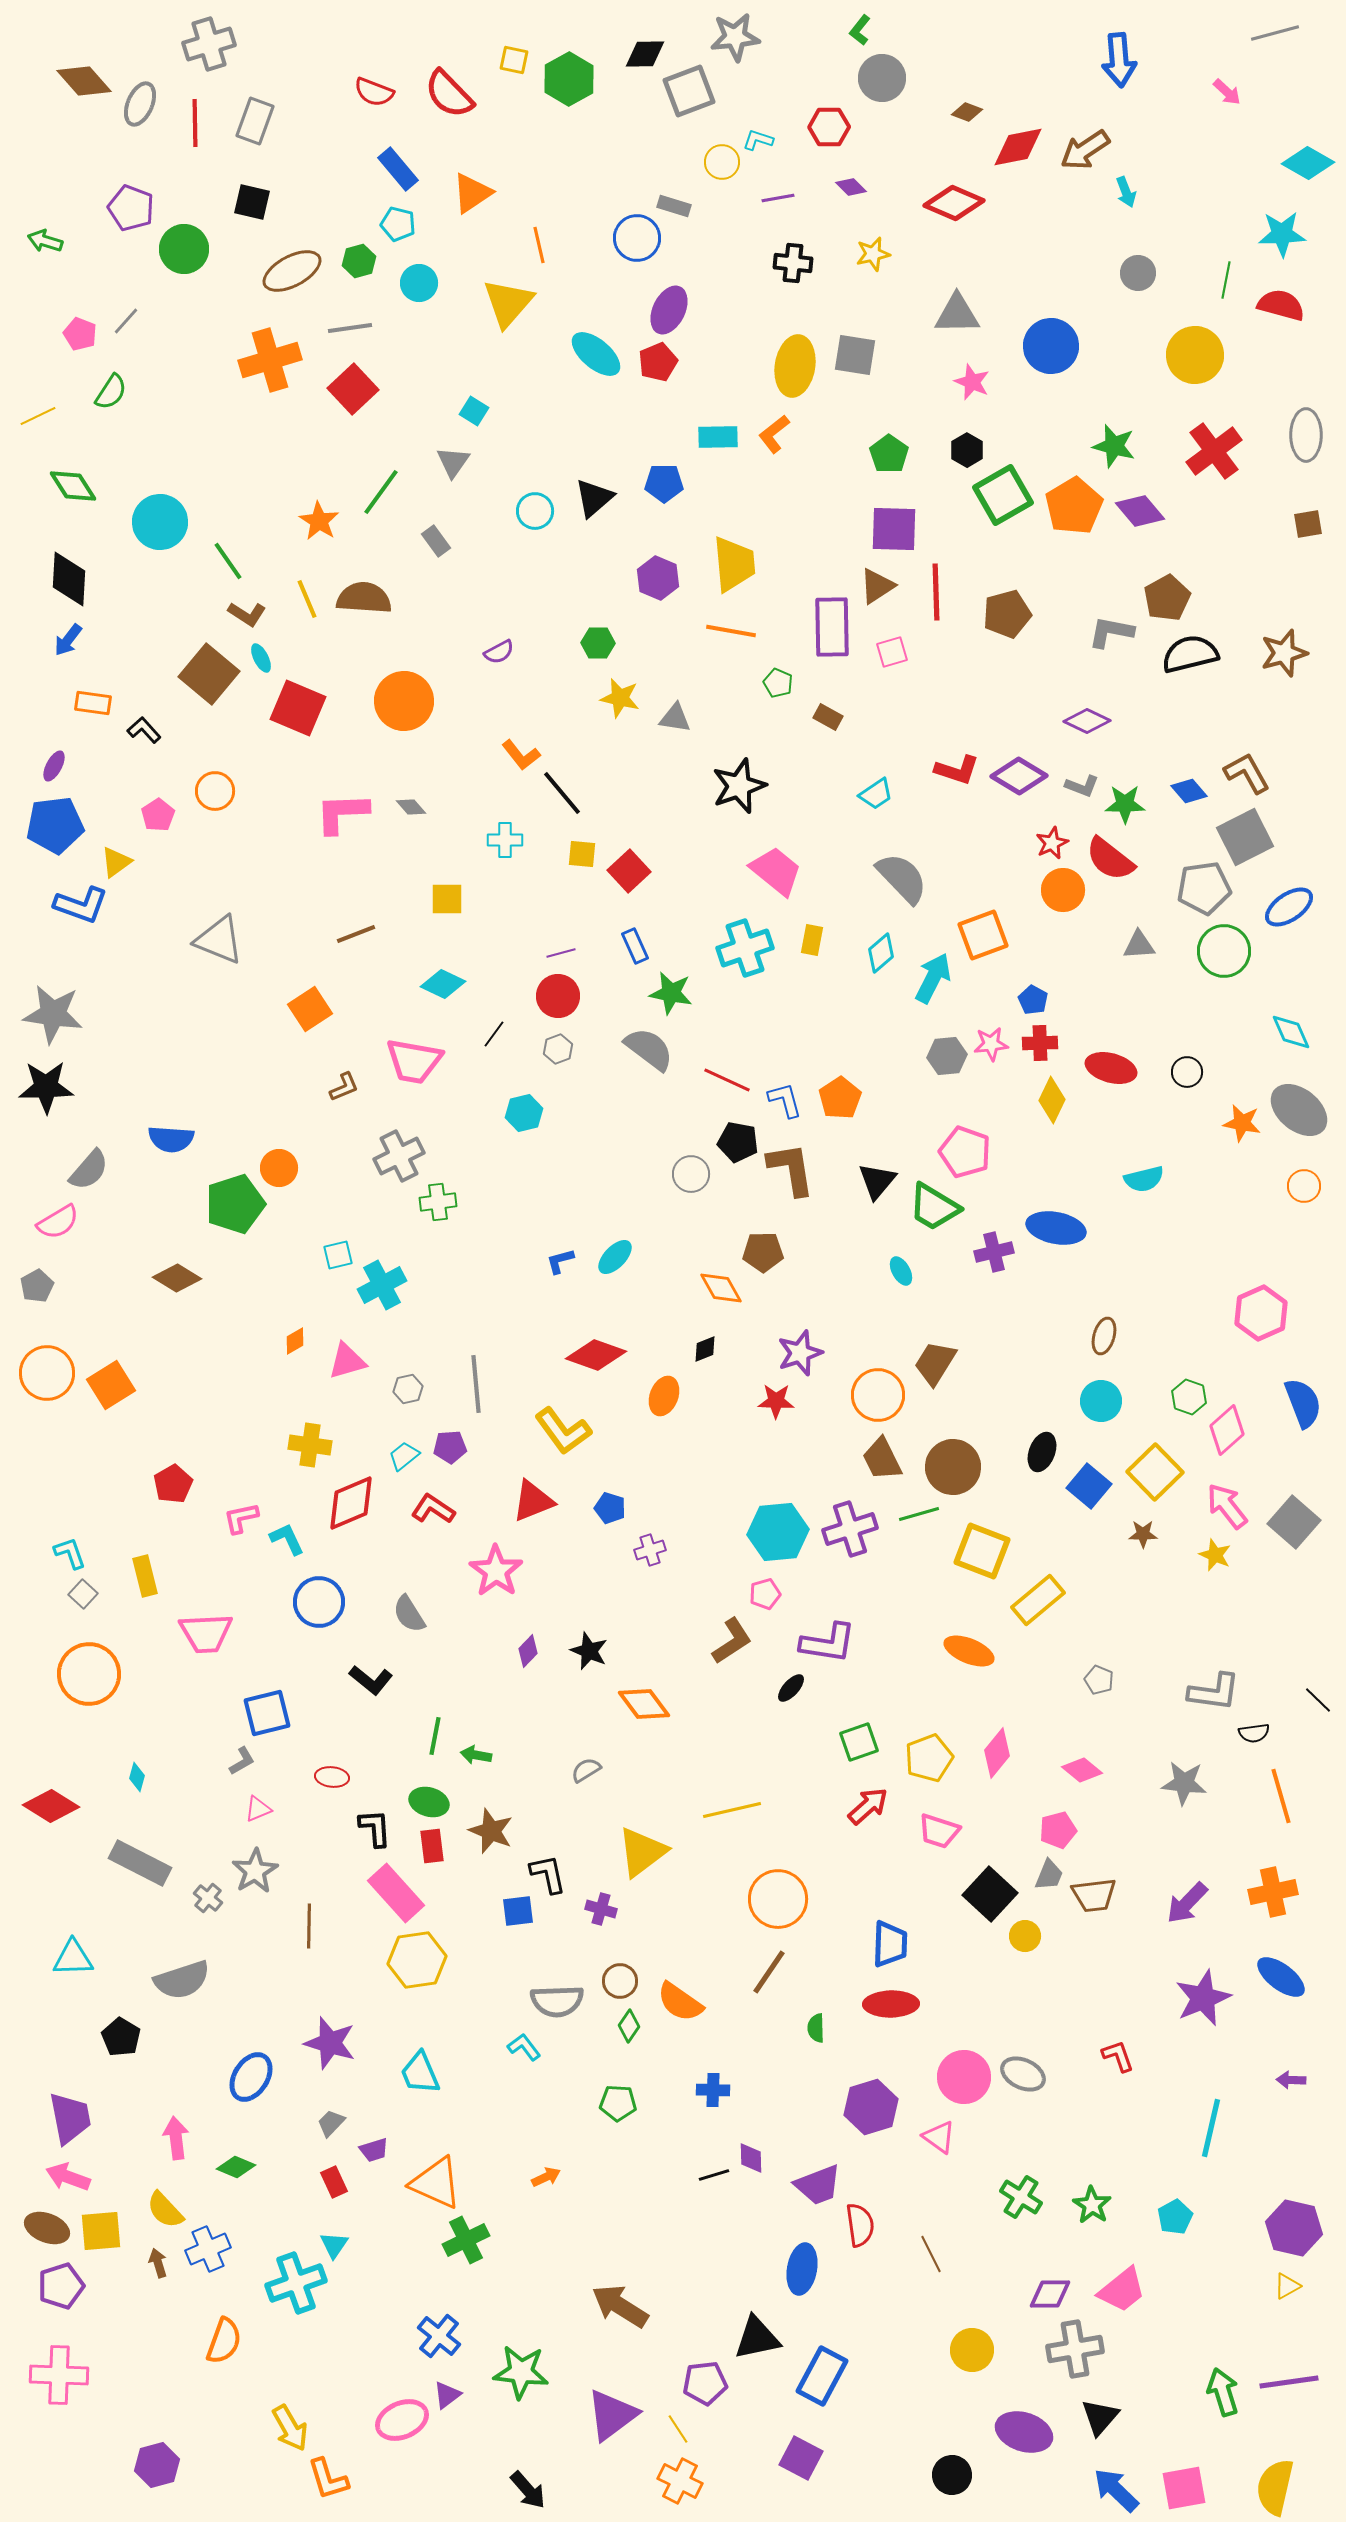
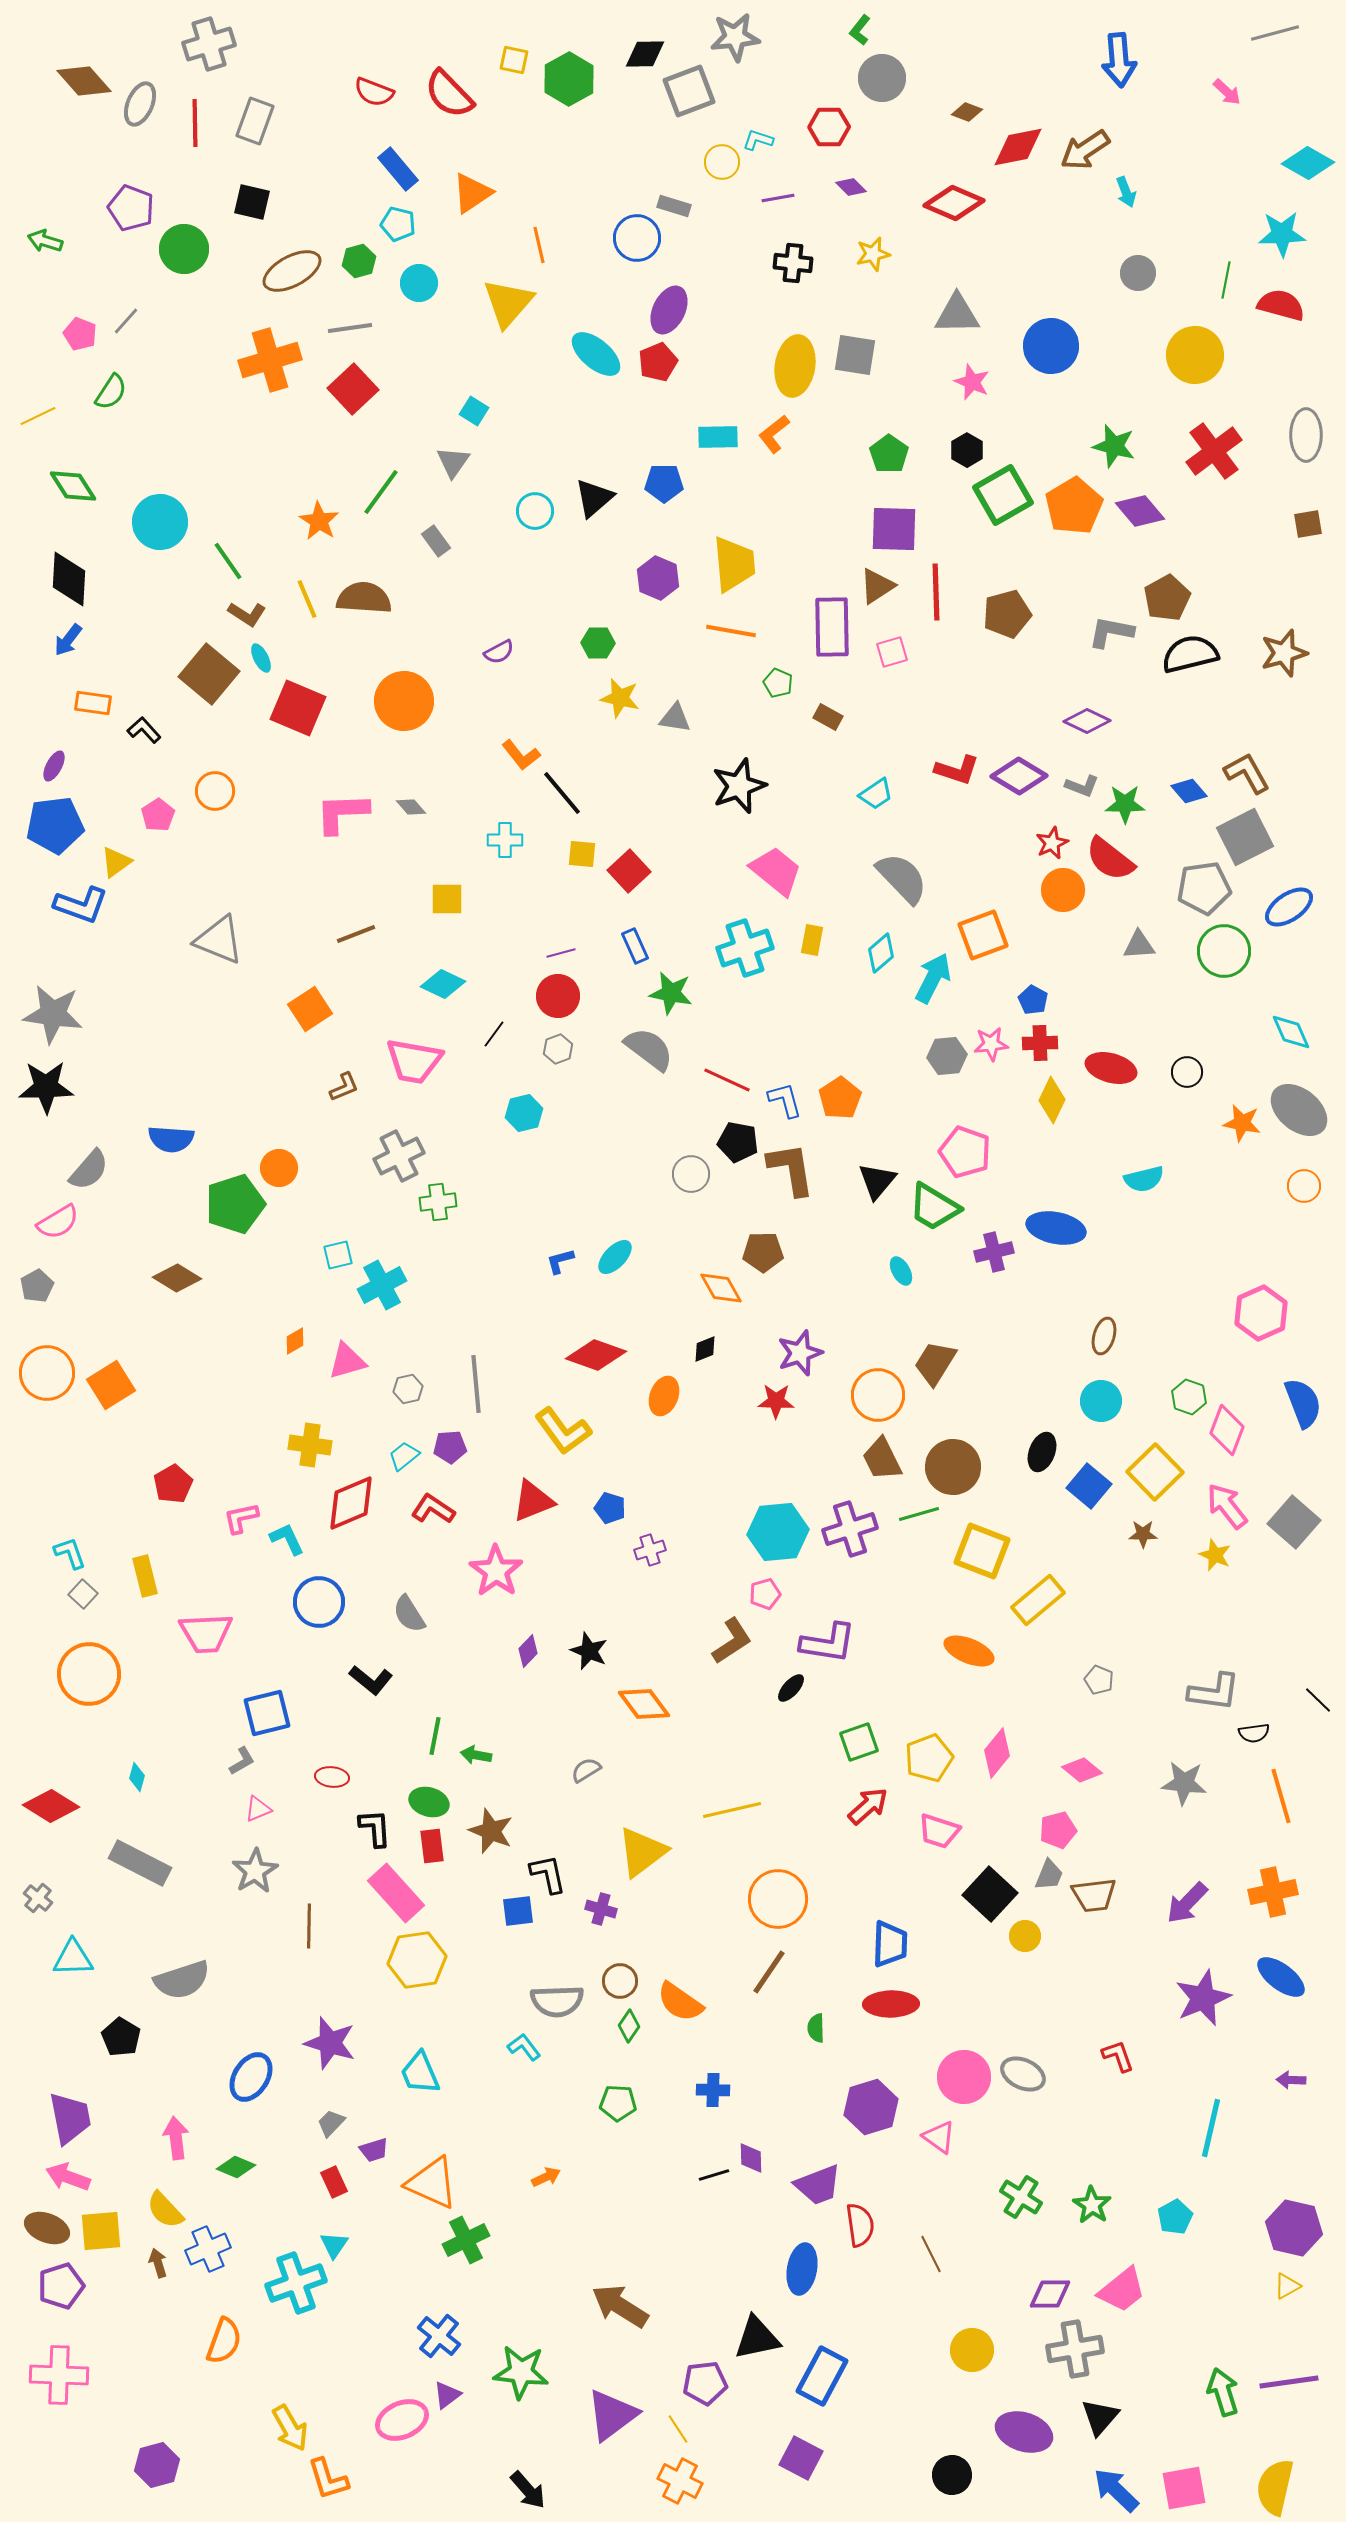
pink diamond at (1227, 1430): rotated 27 degrees counterclockwise
gray cross at (208, 1898): moved 170 px left
orange triangle at (436, 2183): moved 4 px left
